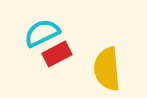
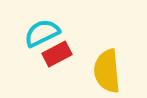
yellow semicircle: moved 2 px down
